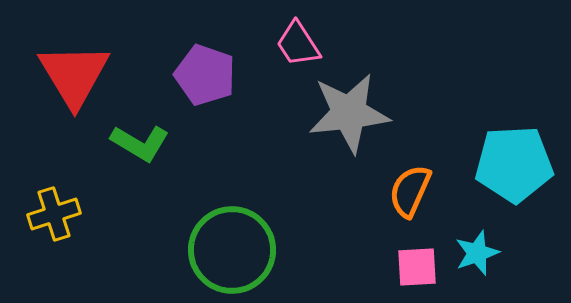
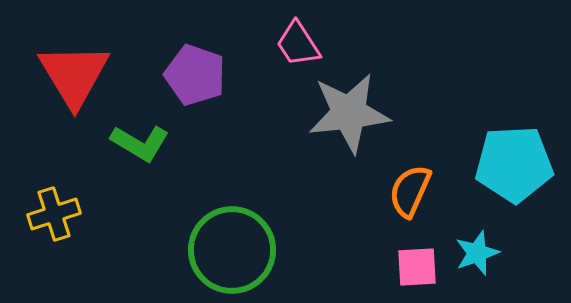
purple pentagon: moved 10 px left
